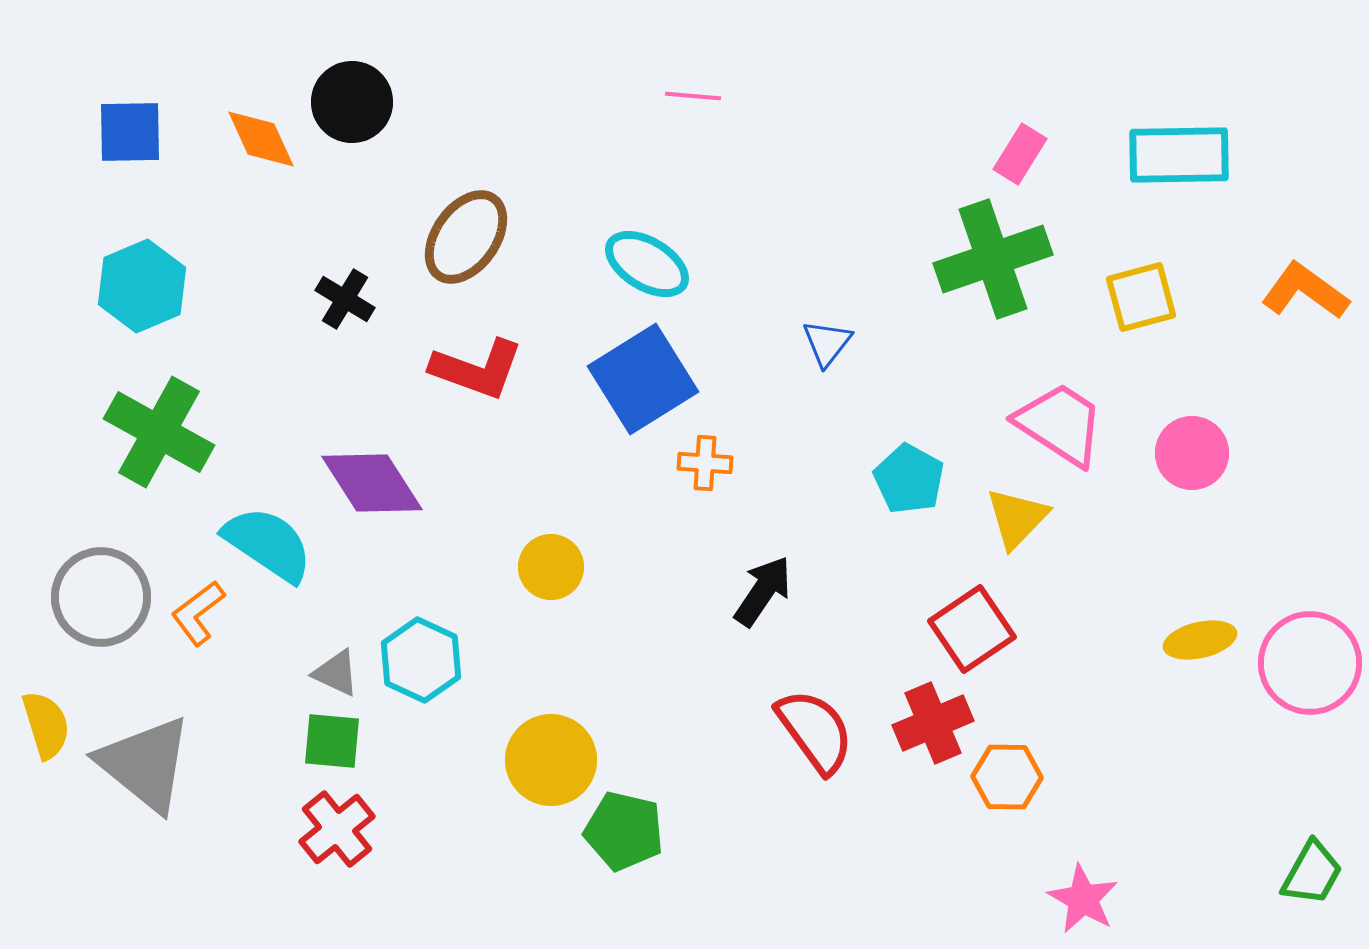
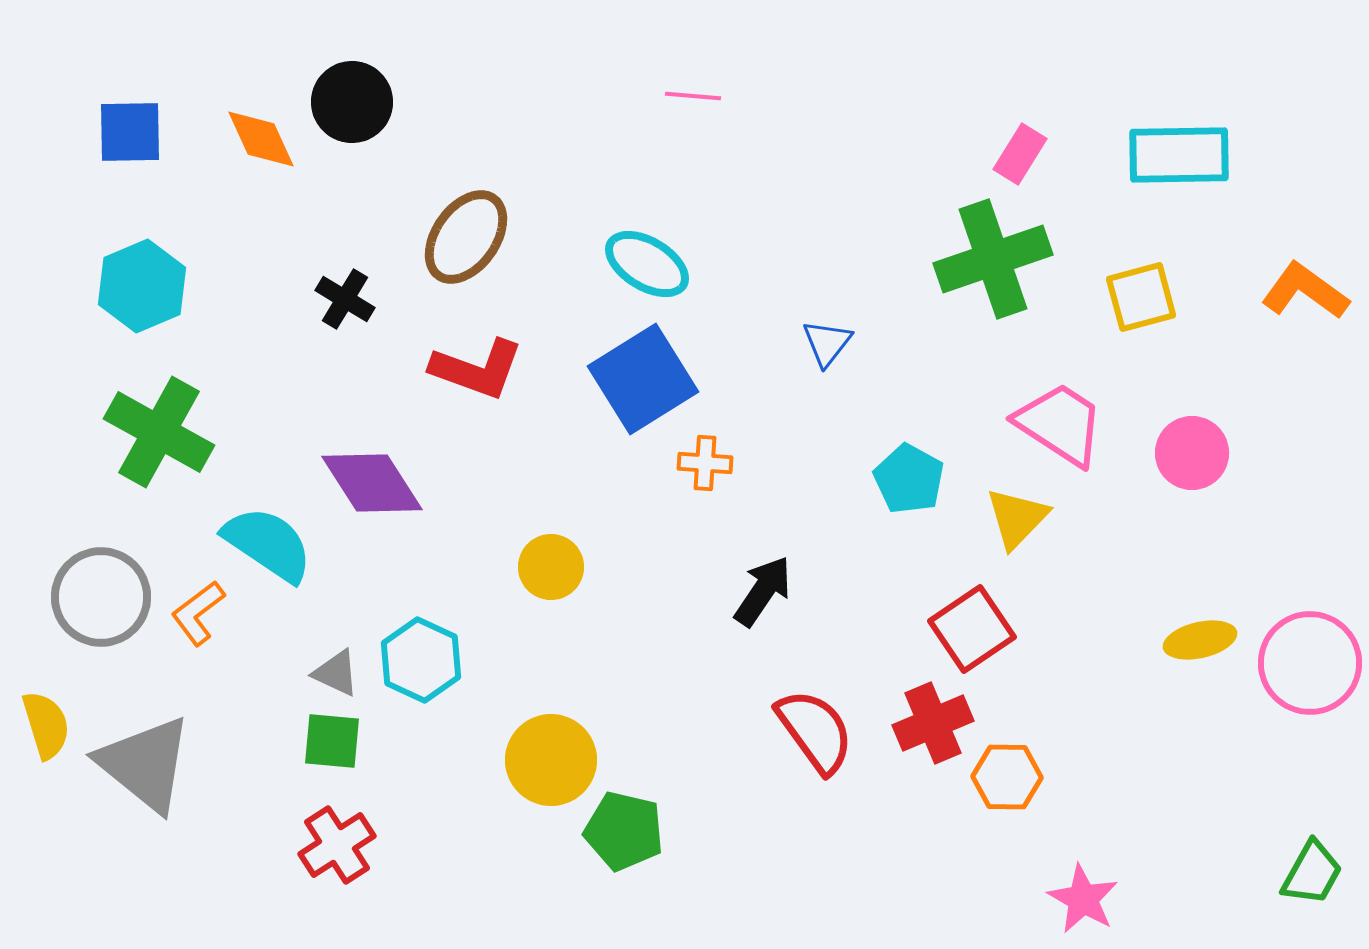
red cross at (337, 829): moved 16 px down; rotated 6 degrees clockwise
